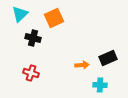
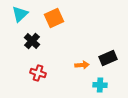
black cross: moved 1 px left, 3 px down; rotated 28 degrees clockwise
red cross: moved 7 px right
